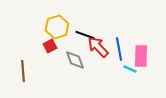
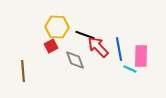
yellow hexagon: rotated 20 degrees clockwise
red square: moved 1 px right
